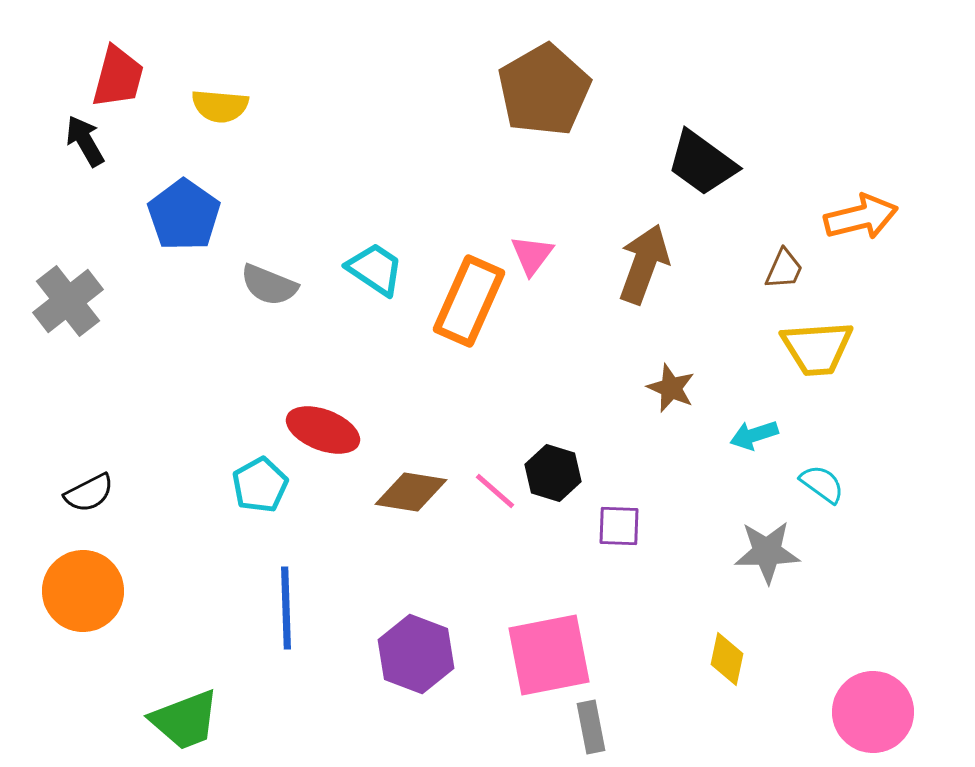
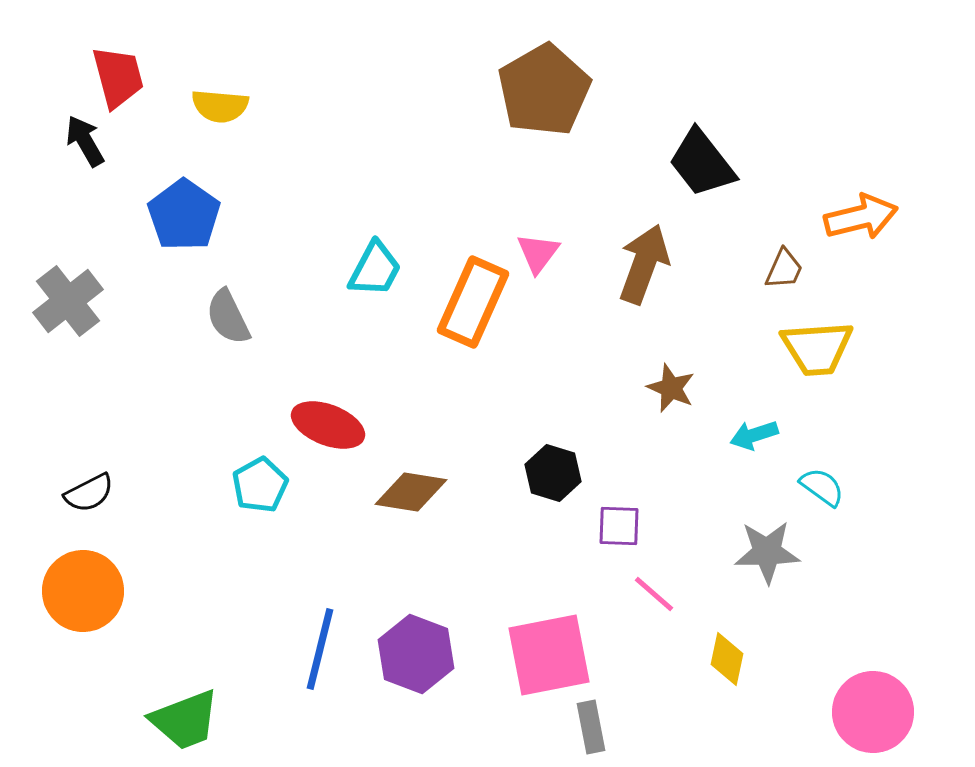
red trapezoid: rotated 30 degrees counterclockwise
black trapezoid: rotated 16 degrees clockwise
pink triangle: moved 6 px right, 2 px up
cyan trapezoid: rotated 84 degrees clockwise
gray semicircle: moved 41 px left, 32 px down; rotated 42 degrees clockwise
orange rectangle: moved 4 px right, 1 px down
red ellipse: moved 5 px right, 5 px up
cyan semicircle: moved 3 px down
pink line: moved 159 px right, 103 px down
blue line: moved 34 px right, 41 px down; rotated 16 degrees clockwise
